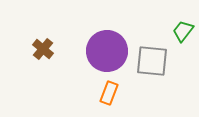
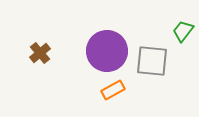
brown cross: moved 3 px left, 4 px down; rotated 10 degrees clockwise
orange rectangle: moved 4 px right, 3 px up; rotated 40 degrees clockwise
